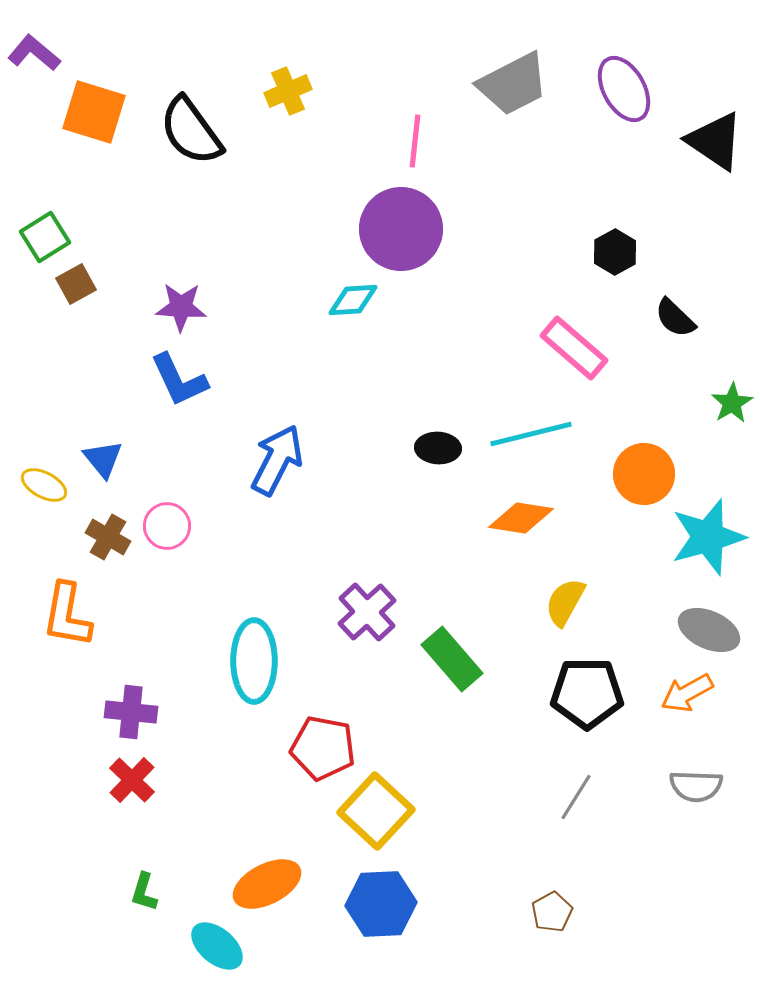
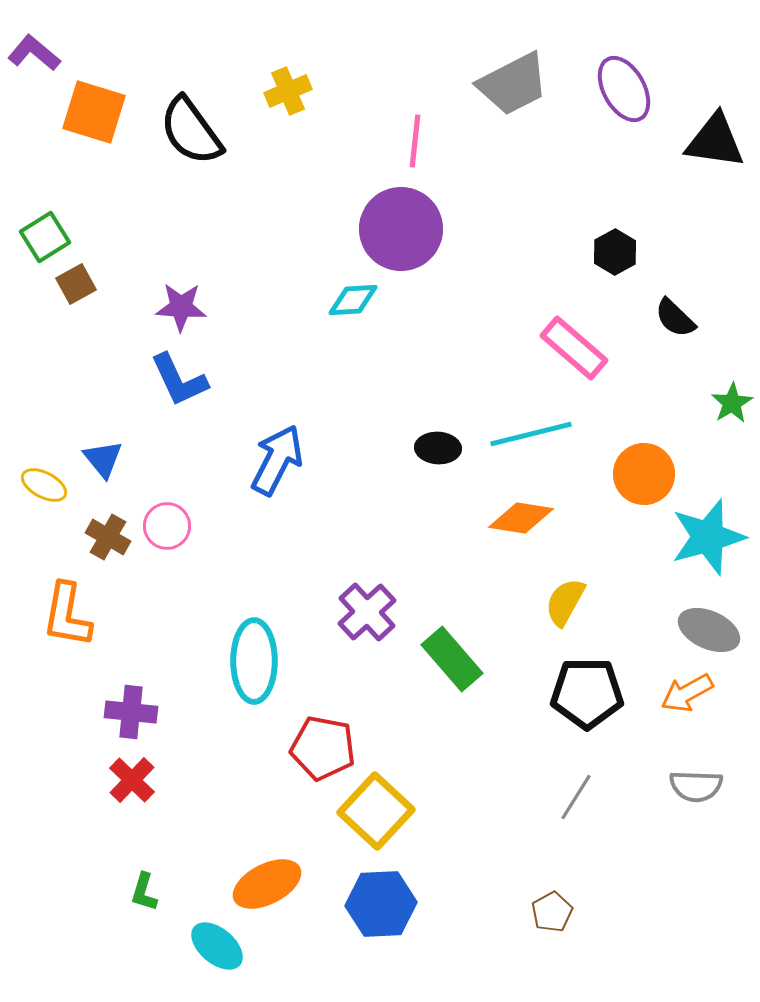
black triangle at (715, 141): rotated 26 degrees counterclockwise
